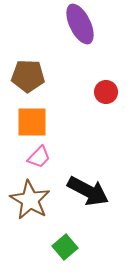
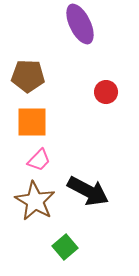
pink trapezoid: moved 3 px down
brown star: moved 5 px right, 1 px down
